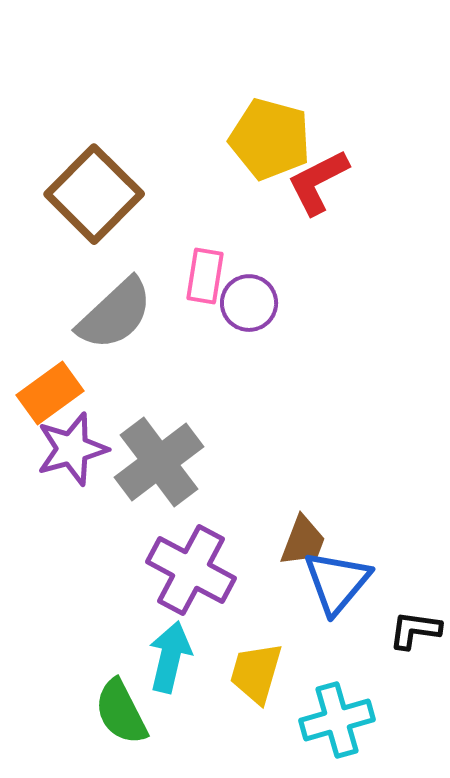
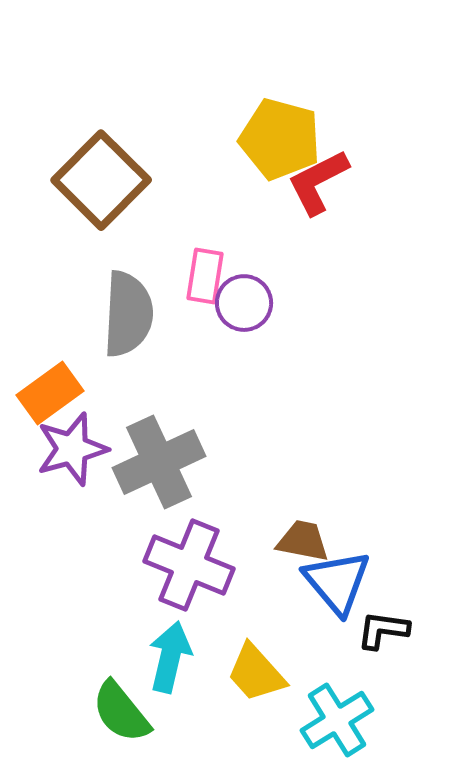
yellow pentagon: moved 10 px right
brown square: moved 7 px right, 14 px up
purple circle: moved 5 px left
gray semicircle: moved 13 px right; rotated 44 degrees counterclockwise
gray cross: rotated 12 degrees clockwise
brown trapezoid: rotated 100 degrees counterclockwise
purple cross: moved 2 px left, 5 px up; rotated 6 degrees counterclockwise
blue triangle: rotated 20 degrees counterclockwise
black L-shape: moved 32 px left
yellow trapezoid: rotated 58 degrees counterclockwise
green semicircle: rotated 12 degrees counterclockwise
cyan cross: rotated 16 degrees counterclockwise
